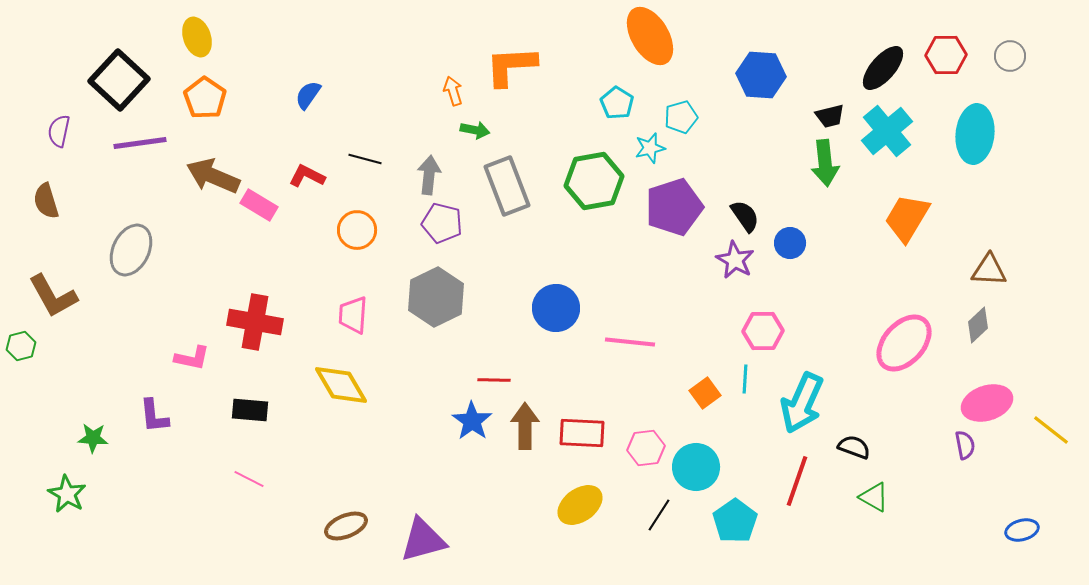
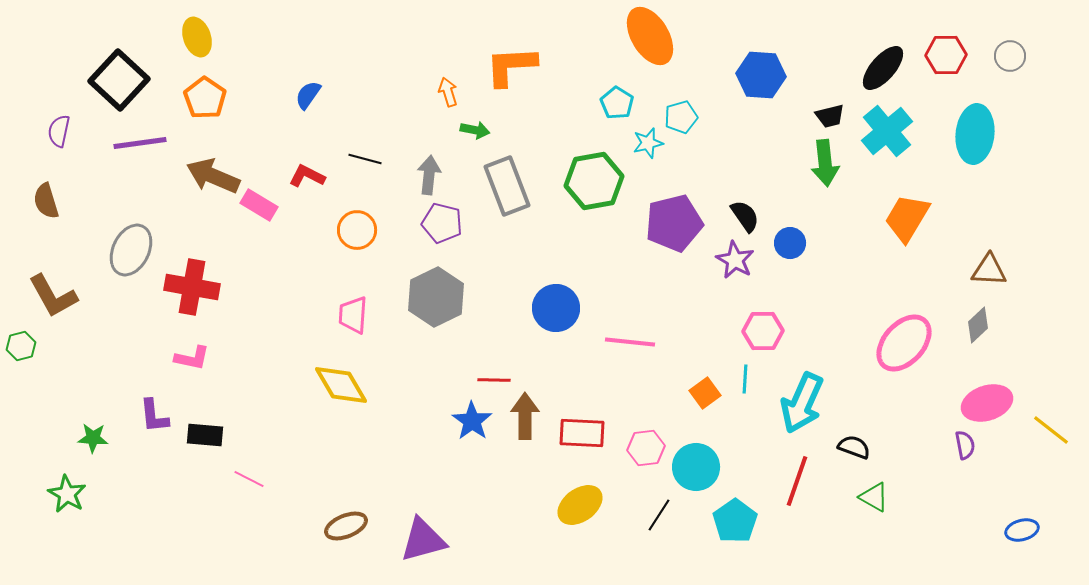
orange arrow at (453, 91): moved 5 px left, 1 px down
cyan star at (650, 148): moved 2 px left, 5 px up
purple pentagon at (674, 207): moved 16 px down; rotated 4 degrees clockwise
red cross at (255, 322): moved 63 px left, 35 px up
black rectangle at (250, 410): moved 45 px left, 25 px down
brown arrow at (525, 426): moved 10 px up
